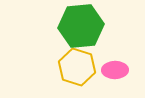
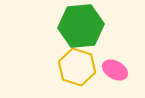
pink ellipse: rotated 30 degrees clockwise
